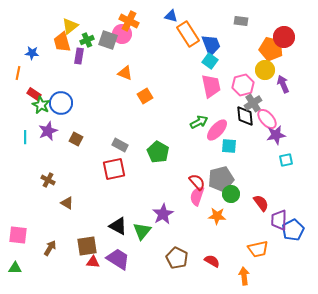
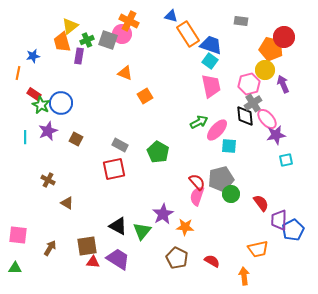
blue trapezoid at (211, 45): rotated 50 degrees counterclockwise
blue star at (32, 53): moved 1 px right, 3 px down; rotated 16 degrees counterclockwise
pink hexagon at (243, 85): moved 6 px right, 1 px up
orange star at (217, 216): moved 32 px left, 11 px down
